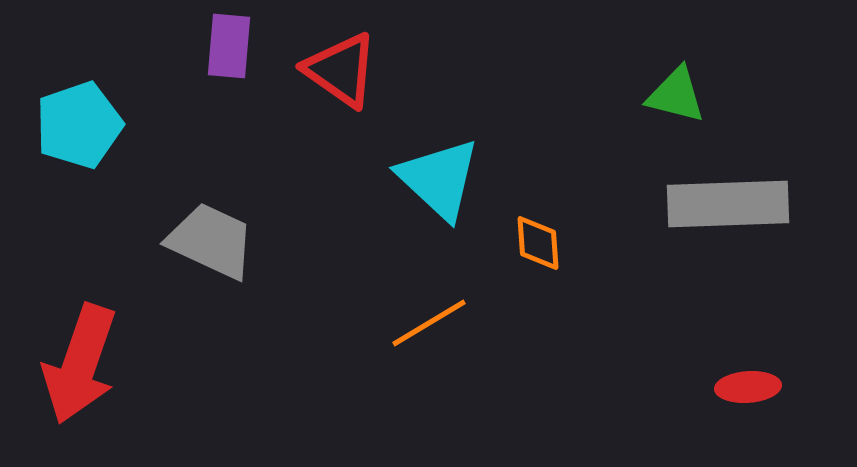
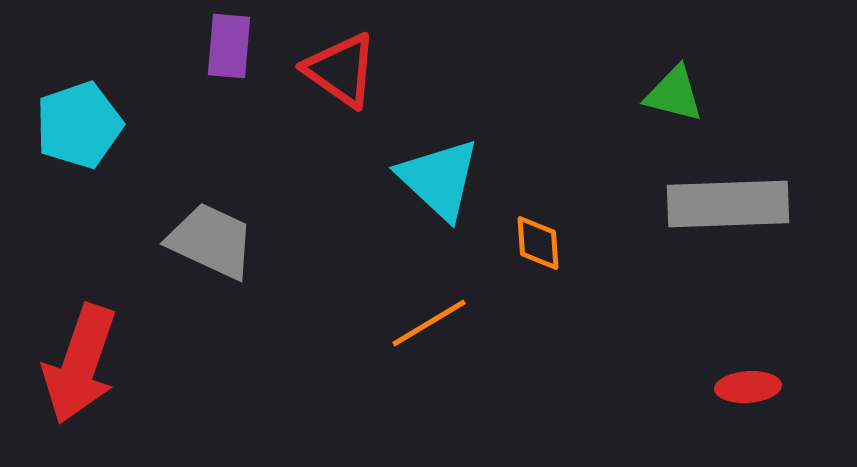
green triangle: moved 2 px left, 1 px up
